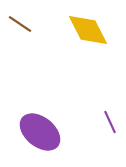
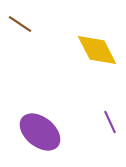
yellow diamond: moved 9 px right, 20 px down
